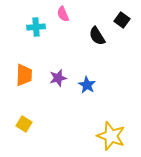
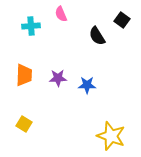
pink semicircle: moved 2 px left
cyan cross: moved 5 px left, 1 px up
purple star: rotated 12 degrees clockwise
blue star: rotated 30 degrees counterclockwise
